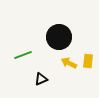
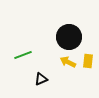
black circle: moved 10 px right
yellow arrow: moved 1 px left, 1 px up
